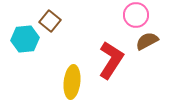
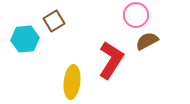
brown square: moved 4 px right; rotated 20 degrees clockwise
